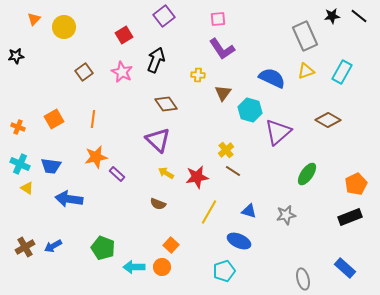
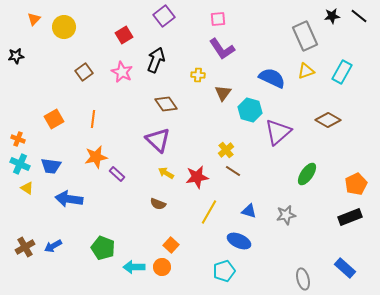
orange cross at (18, 127): moved 12 px down
